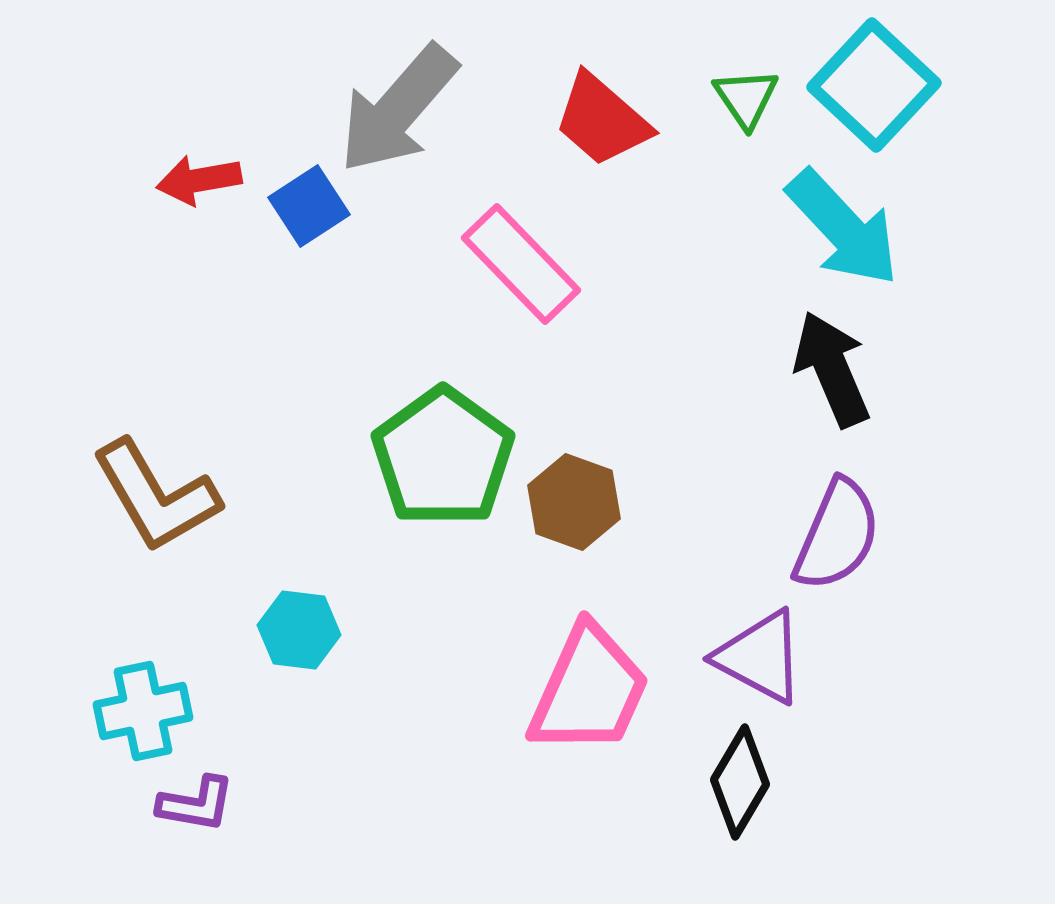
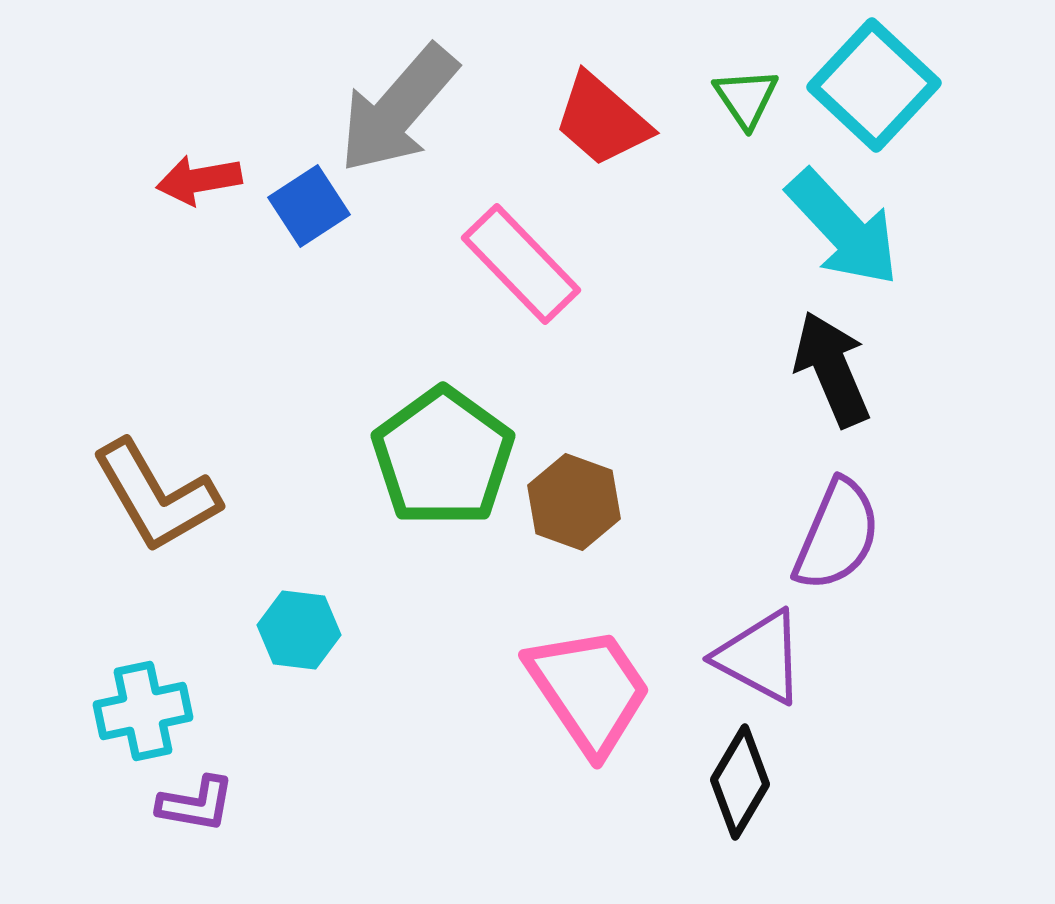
pink trapezoid: rotated 58 degrees counterclockwise
